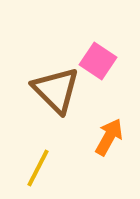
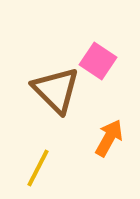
orange arrow: moved 1 px down
